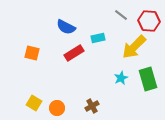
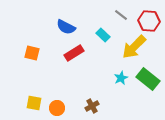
cyan rectangle: moved 5 px right, 3 px up; rotated 56 degrees clockwise
green rectangle: rotated 35 degrees counterclockwise
yellow square: rotated 21 degrees counterclockwise
